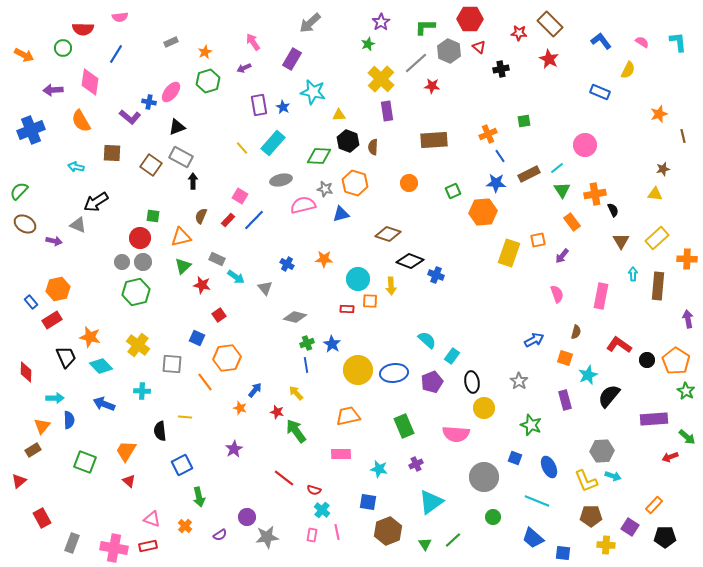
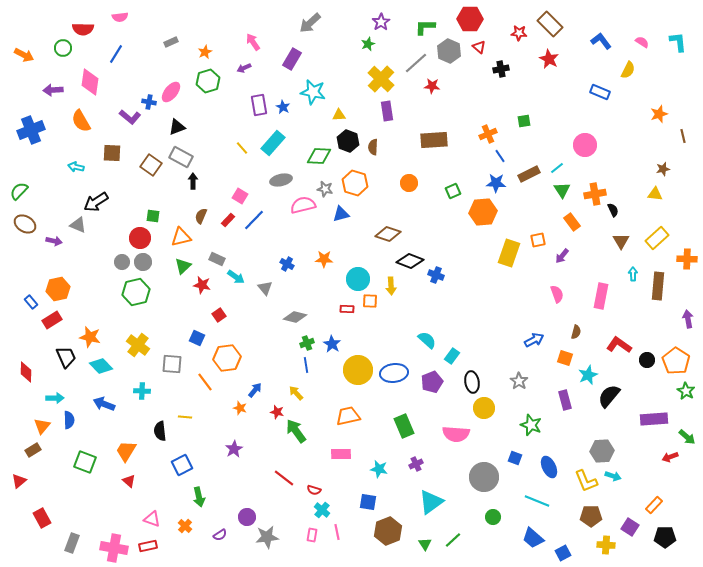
blue square at (563, 553): rotated 35 degrees counterclockwise
